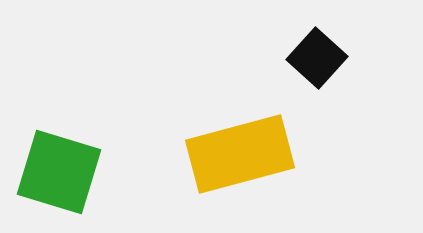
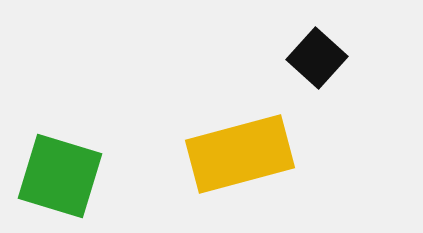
green square: moved 1 px right, 4 px down
